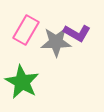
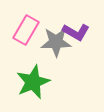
purple L-shape: moved 1 px left, 1 px up
green star: moved 11 px right; rotated 20 degrees clockwise
